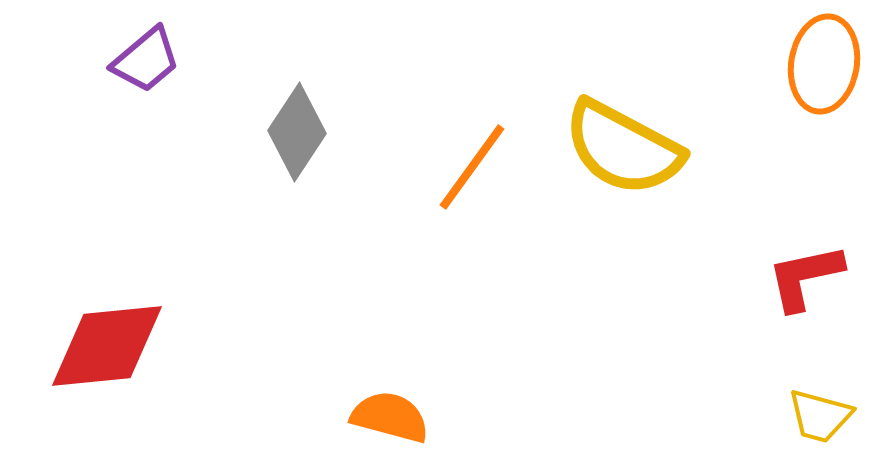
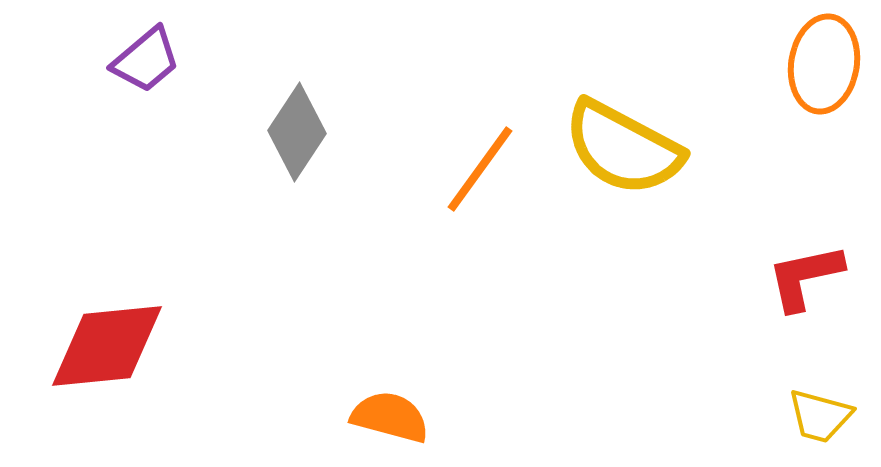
orange line: moved 8 px right, 2 px down
